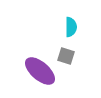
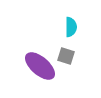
purple ellipse: moved 5 px up
